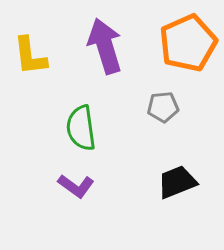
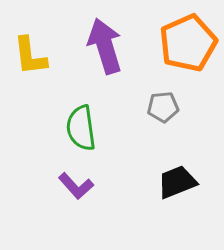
purple L-shape: rotated 12 degrees clockwise
